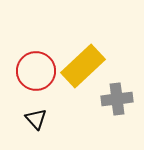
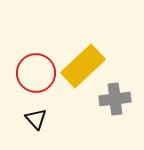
red circle: moved 2 px down
gray cross: moved 2 px left
